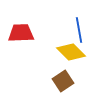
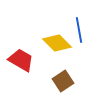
red trapezoid: moved 27 px down; rotated 32 degrees clockwise
yellow diamond: moved 14 px left, 9 px up
